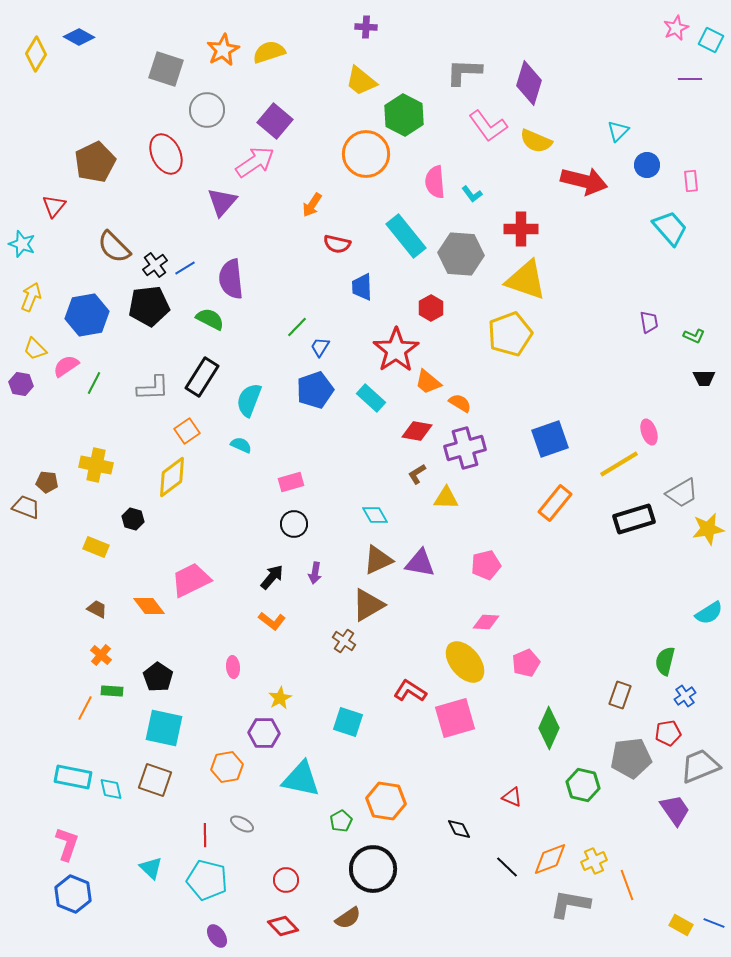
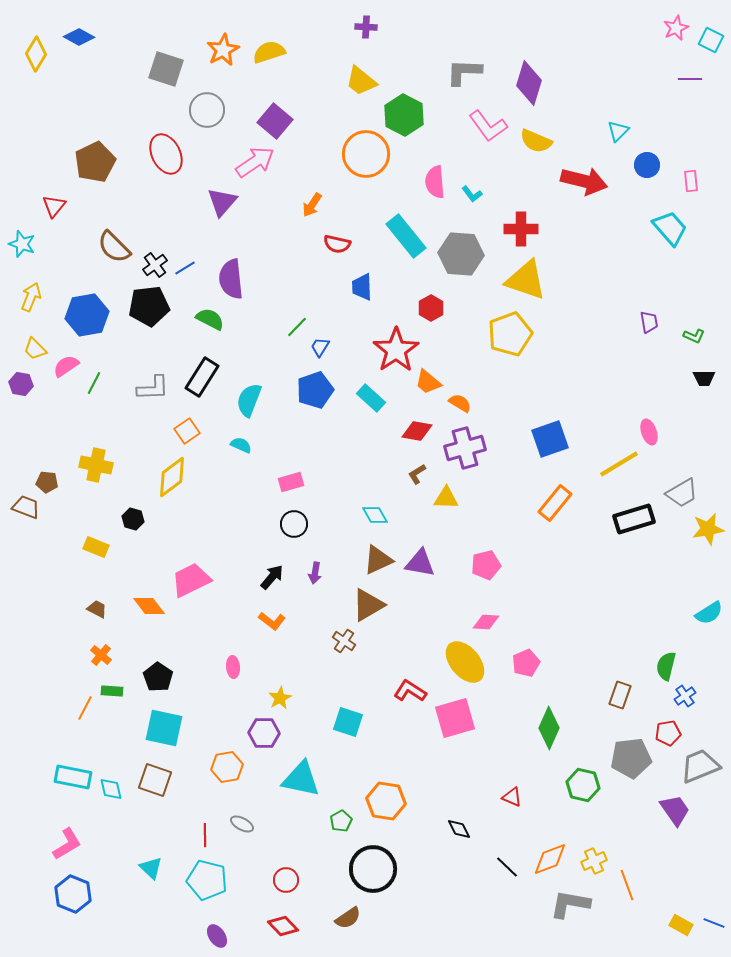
green semicircle at (665, 661): moved 1 px right, 5 px down
pink L-shape at (67, 844): rotated 40 degrees clockwise
